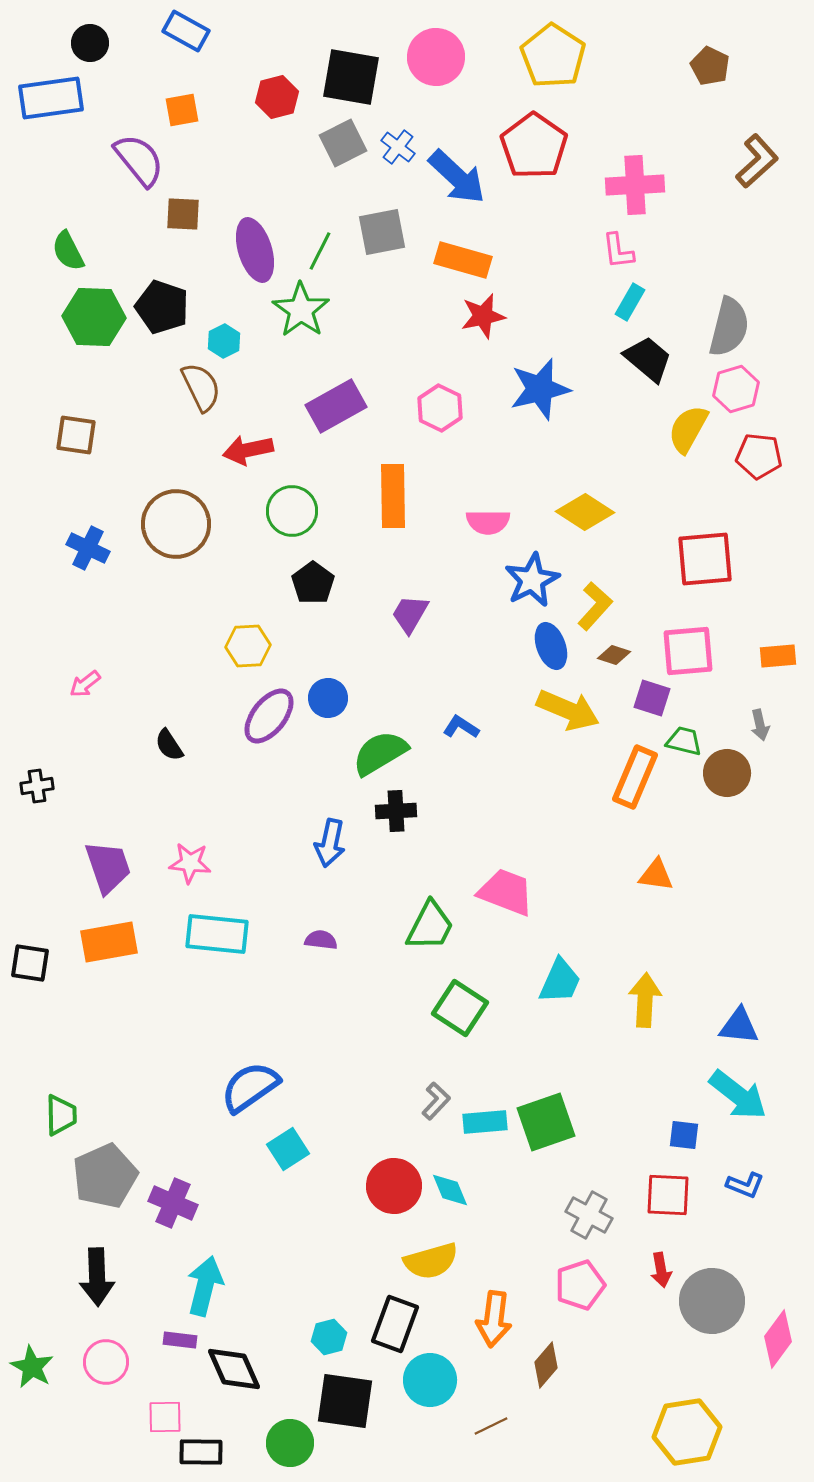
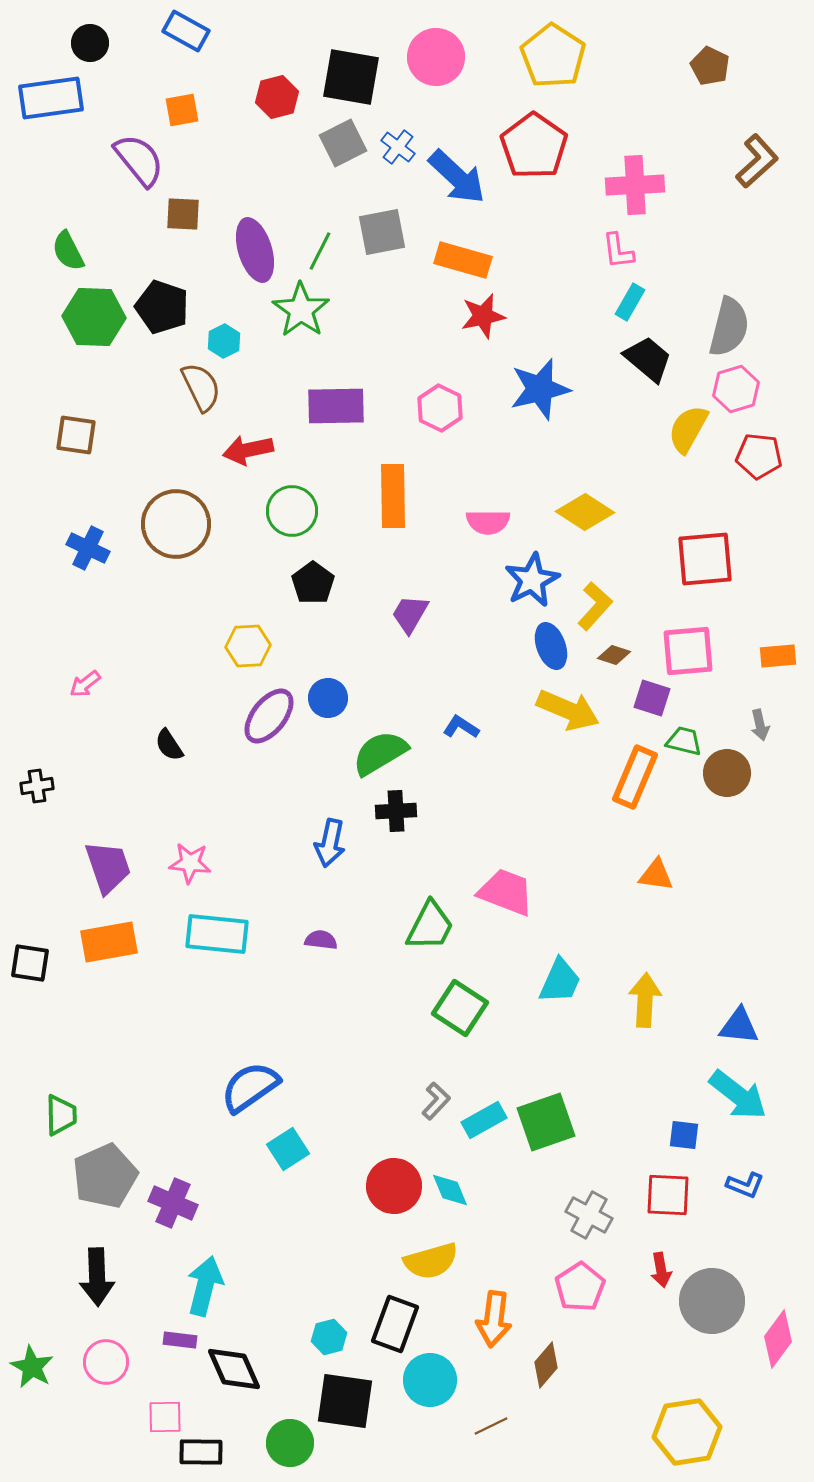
purple rectangle at (336, 406): rotated 28 degrees clockwise
cyan rectangle at (485, 1122): moved 1 px left, 2 px up; rotated 24 degrees counterclockwise
pink pentagon at (580, 1285): moved 2 px down; rotated 15 degrees counterclockwise
